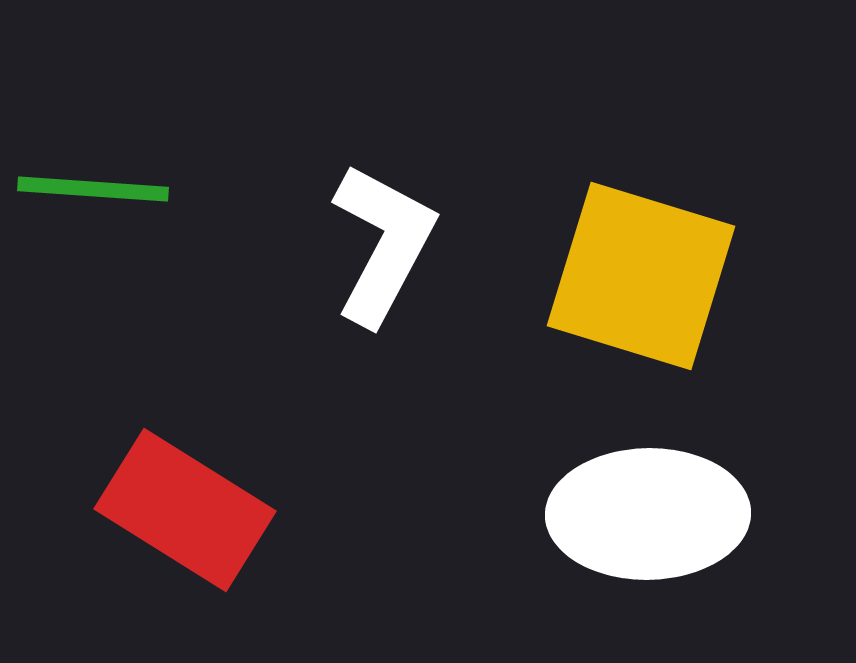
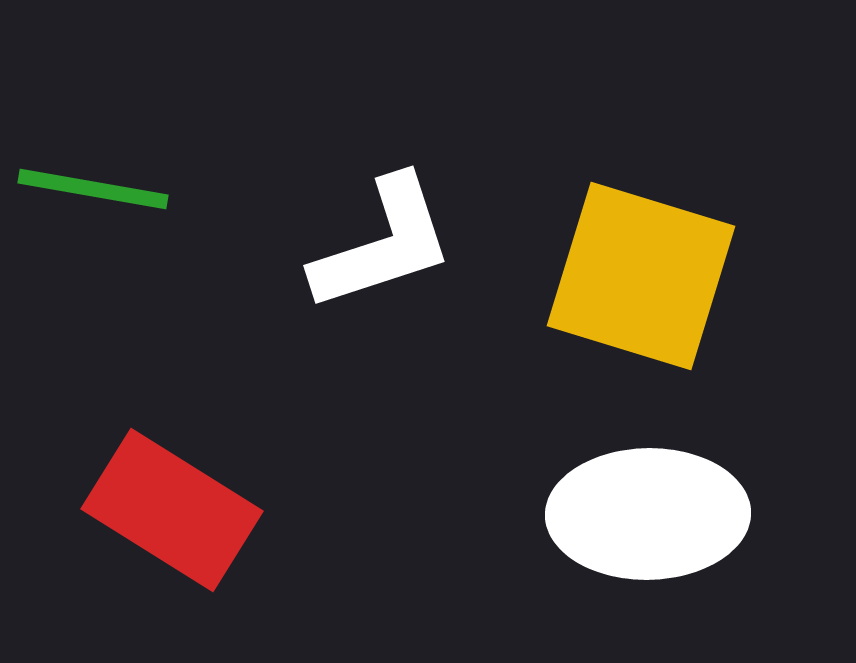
green line: rotated 6 degrees clockwise
white L-shape: rotated 44 degrees clockwise
red rectangle: moved 13 px left
